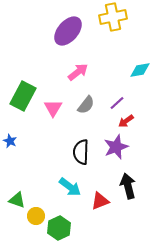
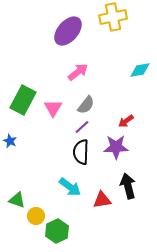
green rectangle: moved 4 px down
purple line: moved 35 px left, 24 px down
purple star: rotated 20 degrees clockwise
red triangle: moved 2 px right, 1 px up; rotated 12 degrees clockwise
green hexagon: moved 2 px left, 3 px down
